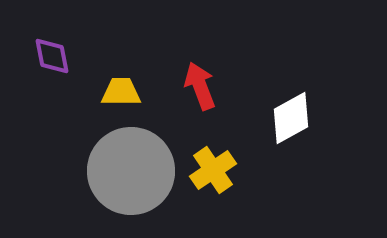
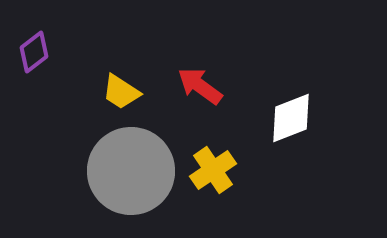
purple diamond: moved 18 px left, 4 px up; rotated 63 degrees clockwise
red arrow: rotated 33 degrees counterclockwise
yellow trapezoid: rotated 147 degrees counterclockwise
white diamond: rotated 8 degrees clockwise
